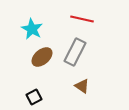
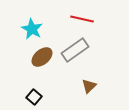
gray rectangle: moved 2 px up; rotated 28 degrees clockwise
brown triangle: moved 7 px right; rotated 42 degrees clockwise
black square: rotated 21 degrees counterclockwise
